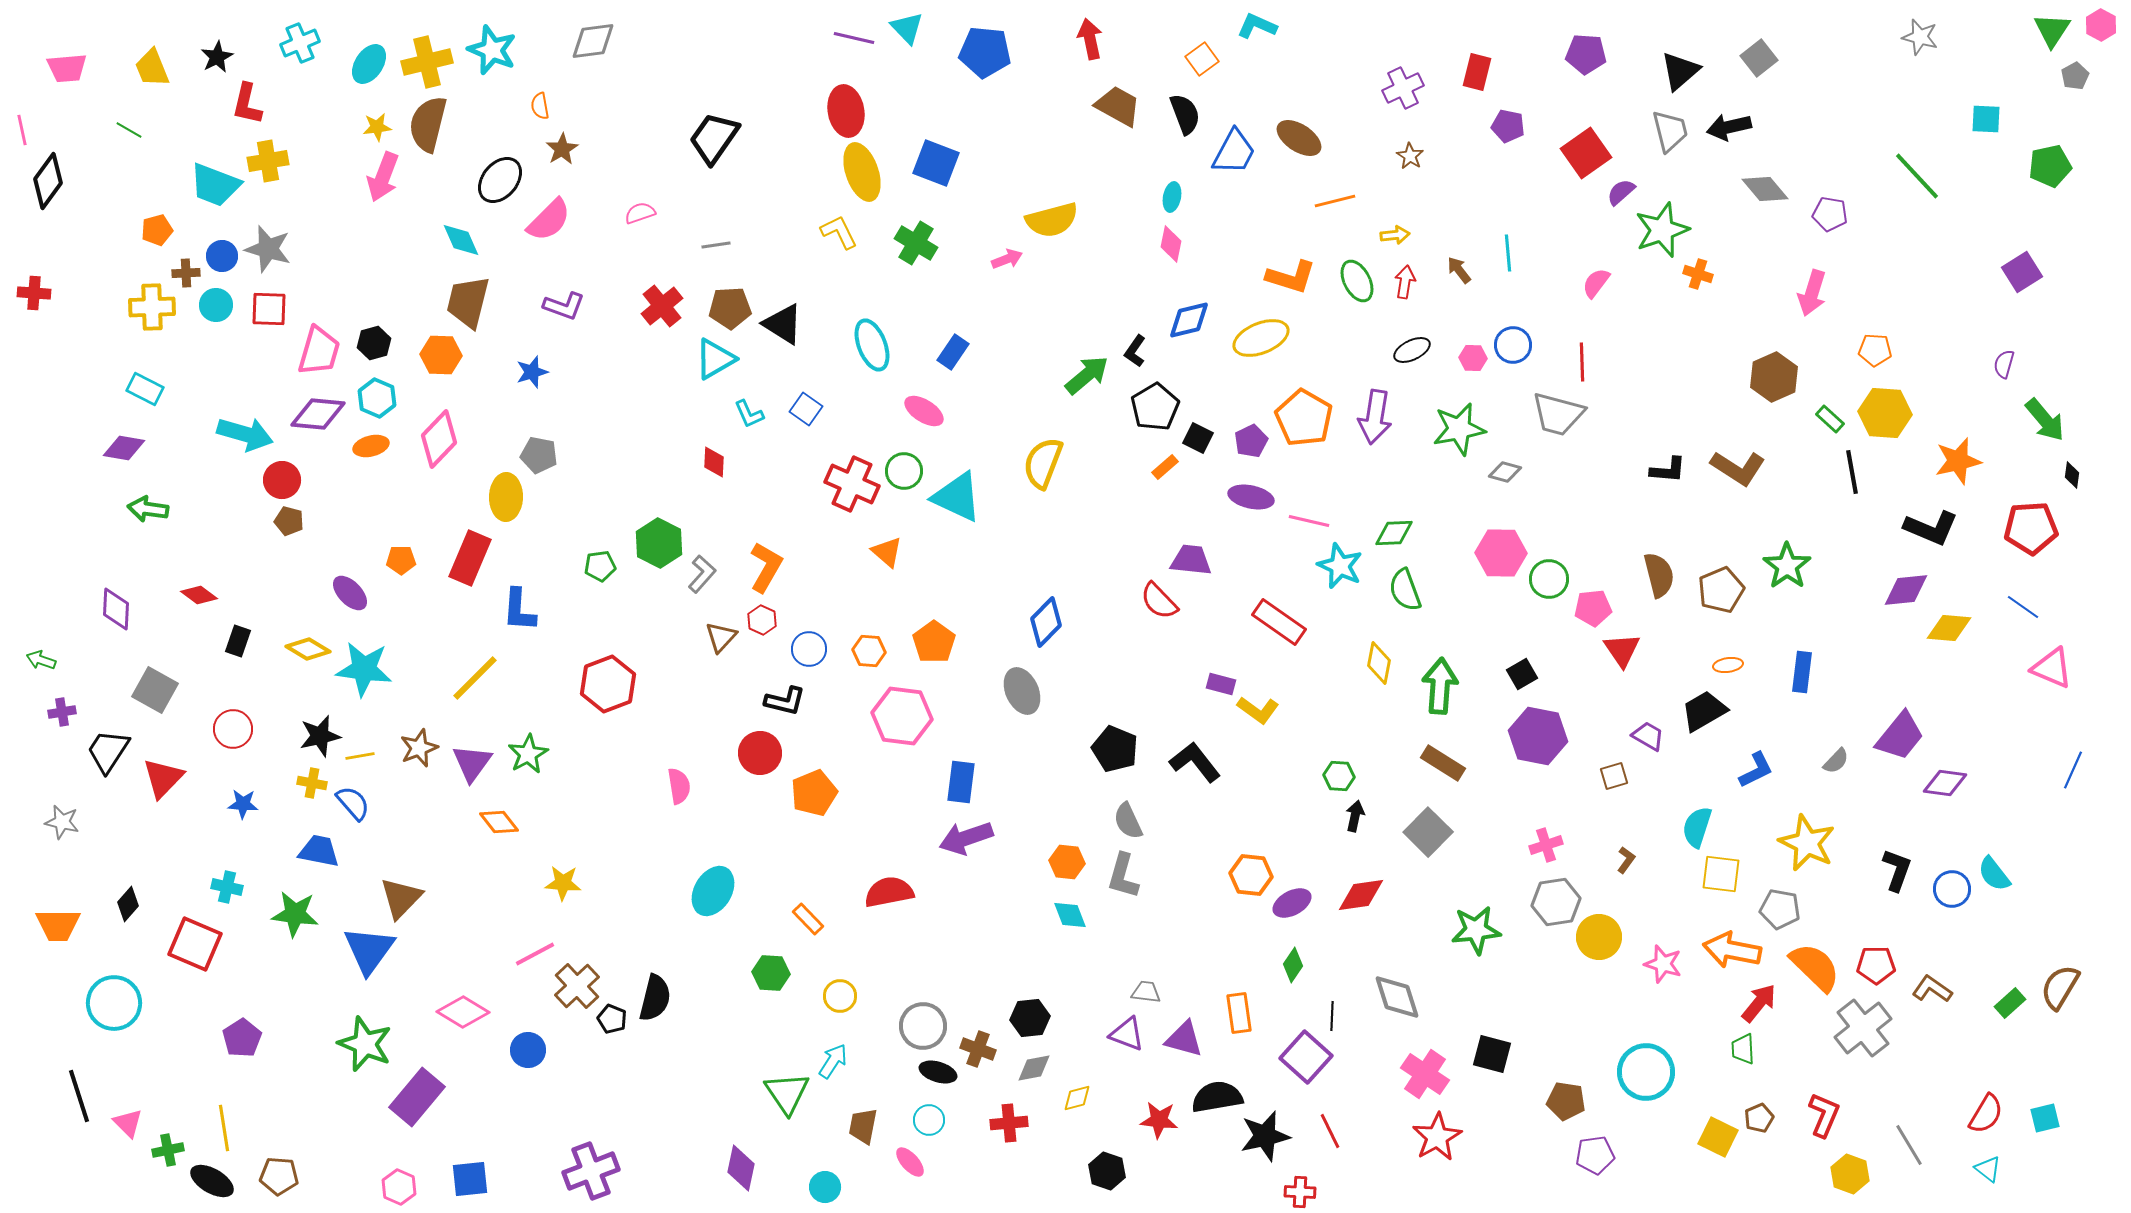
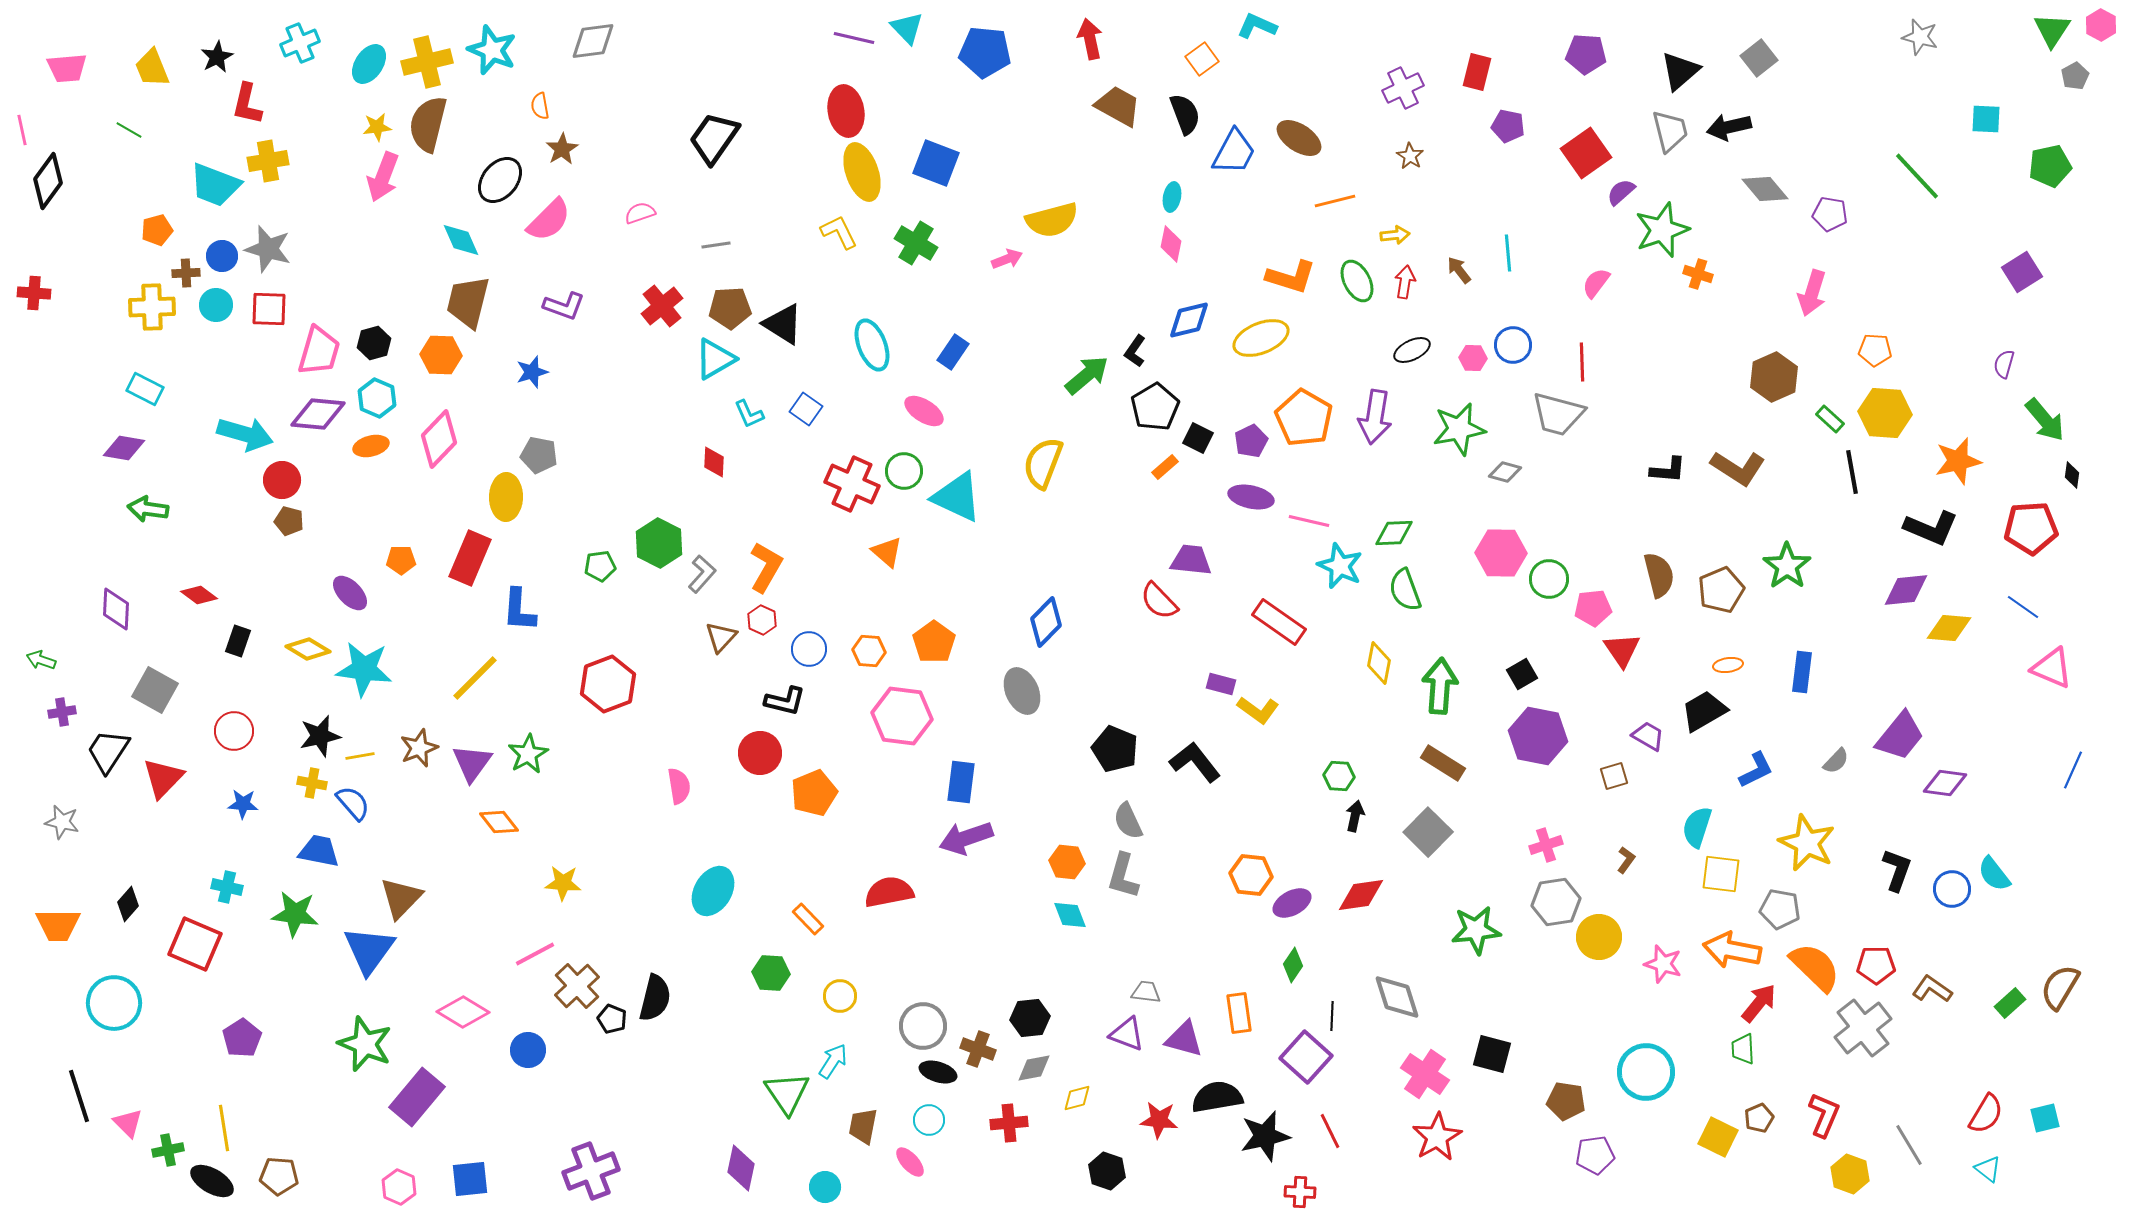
red circle at (233, 729): moved 1 px right, 2 px down
